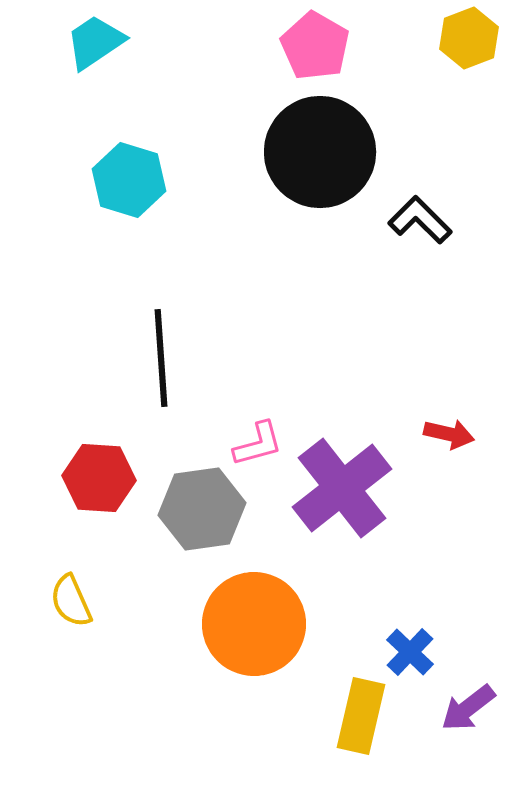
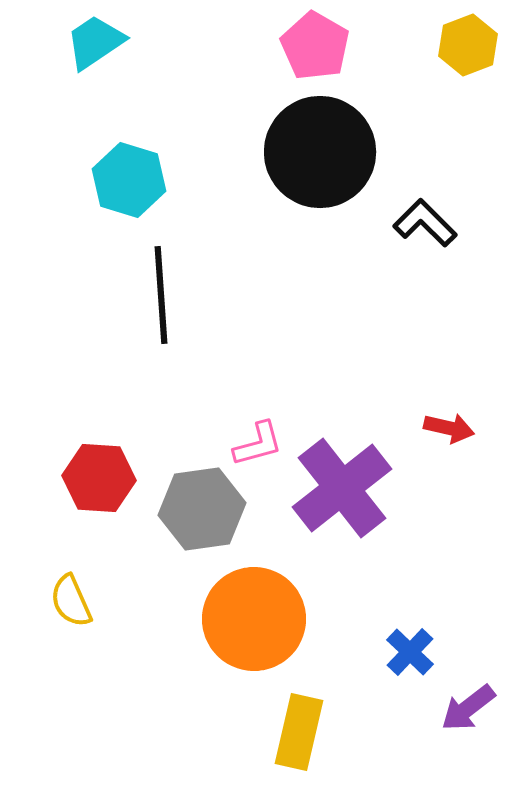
yellow hexagon: moved 1 px left, 7 px down
black L-shape: moved 5 px right, 3 px down
black line: moved 63 px up
red arrow: moved 6 px up
orange circle: moved 5 px up
yellow rectangle: moved 62 px left, 16 px down
